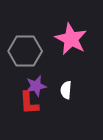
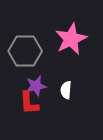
pink star: rotated 20 degrees clockwise
